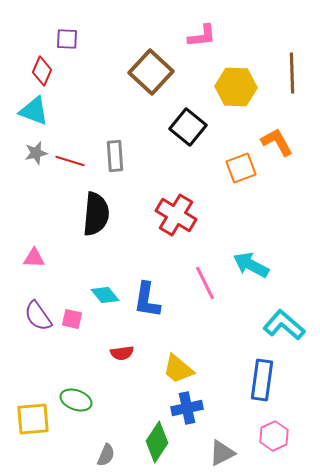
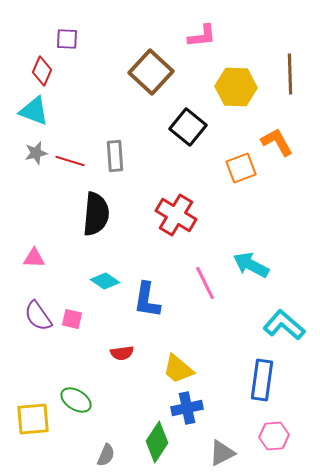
brown line: moved 2 px left, 1 px down
cyan diamond: moved 14 px up; rotated 16 degrees counterclockwise
green ellipse: rotated 12 degrees clockwise
pink hexagon: rotated 20 degrees clockwise
